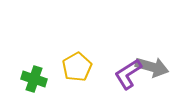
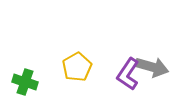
purple L-shape: rotated 24 degrees counterclockwise
green cross: moved 9 px left, 3 px down
